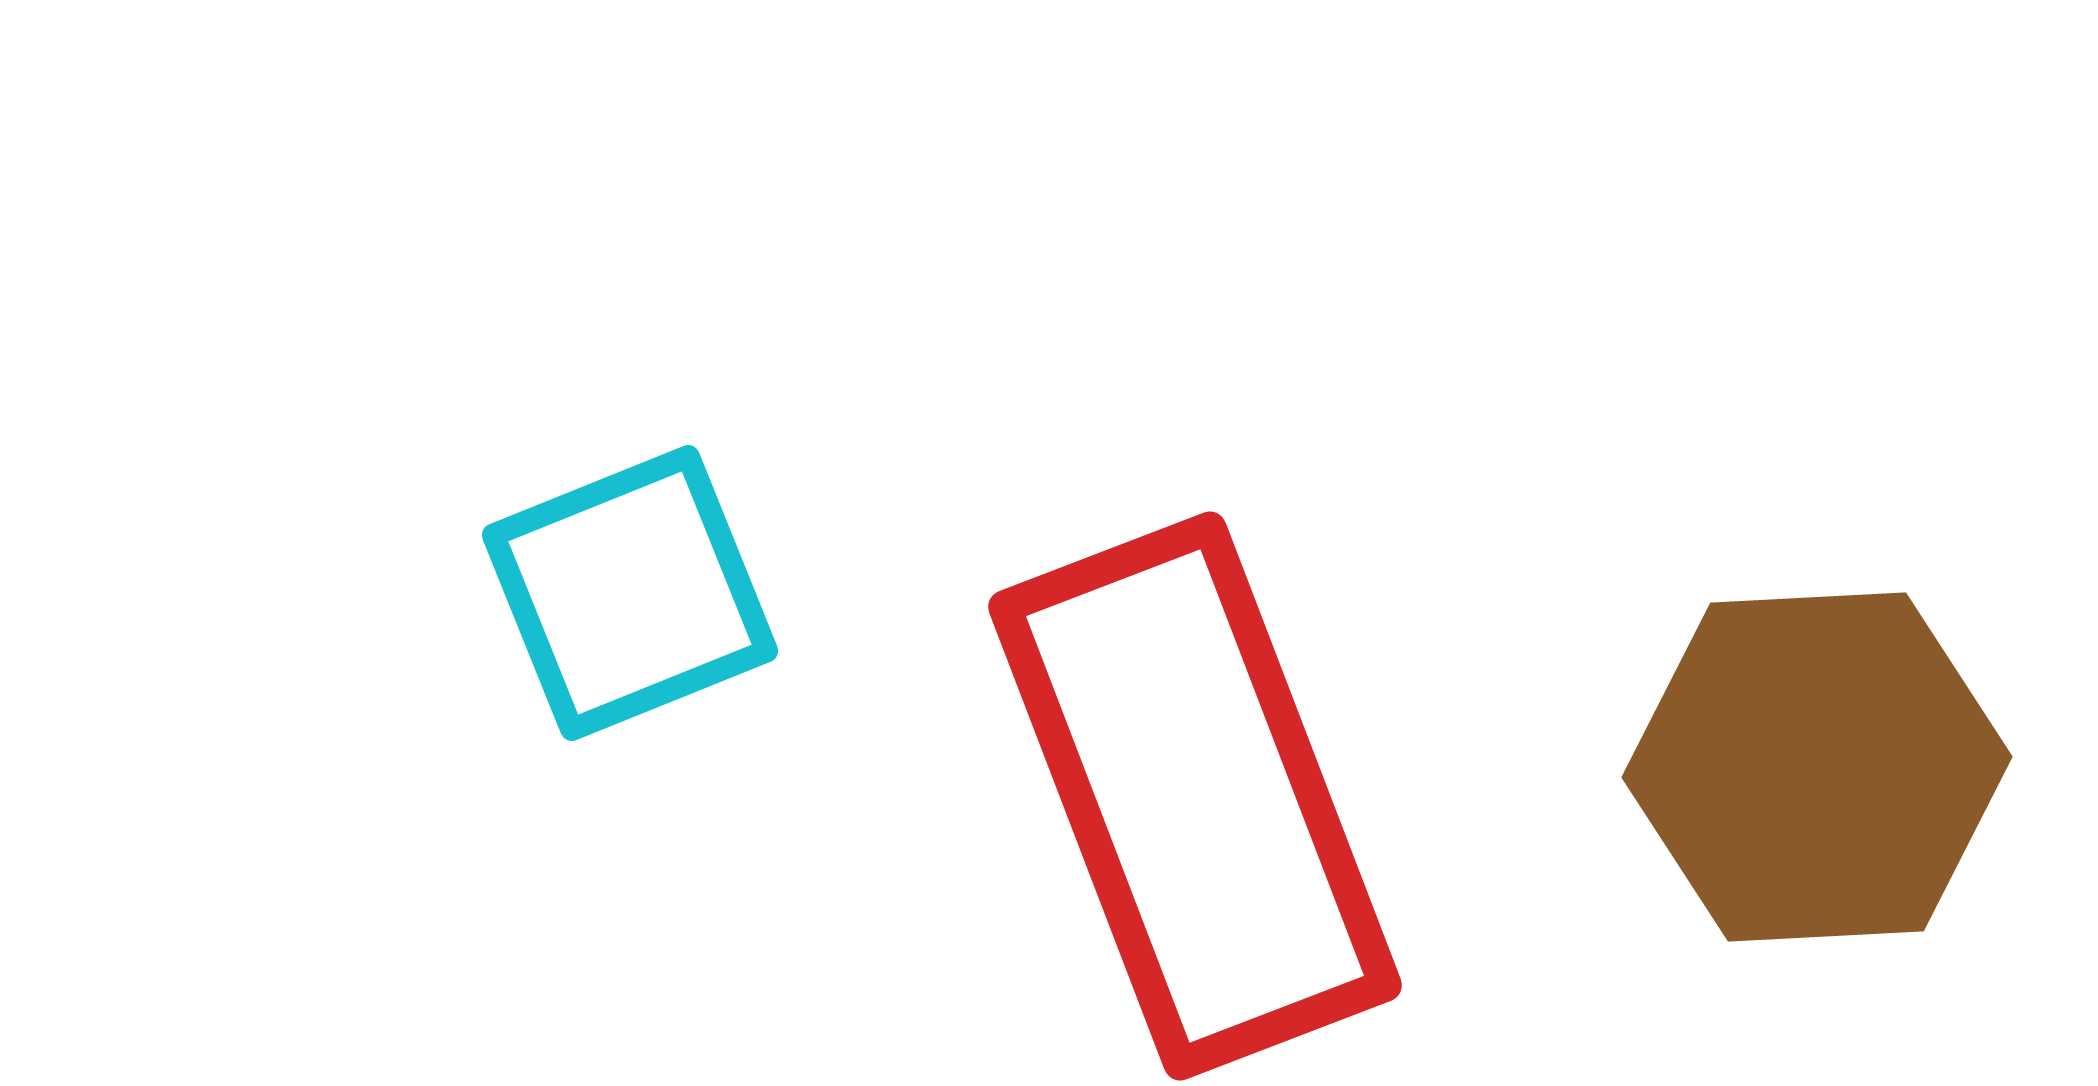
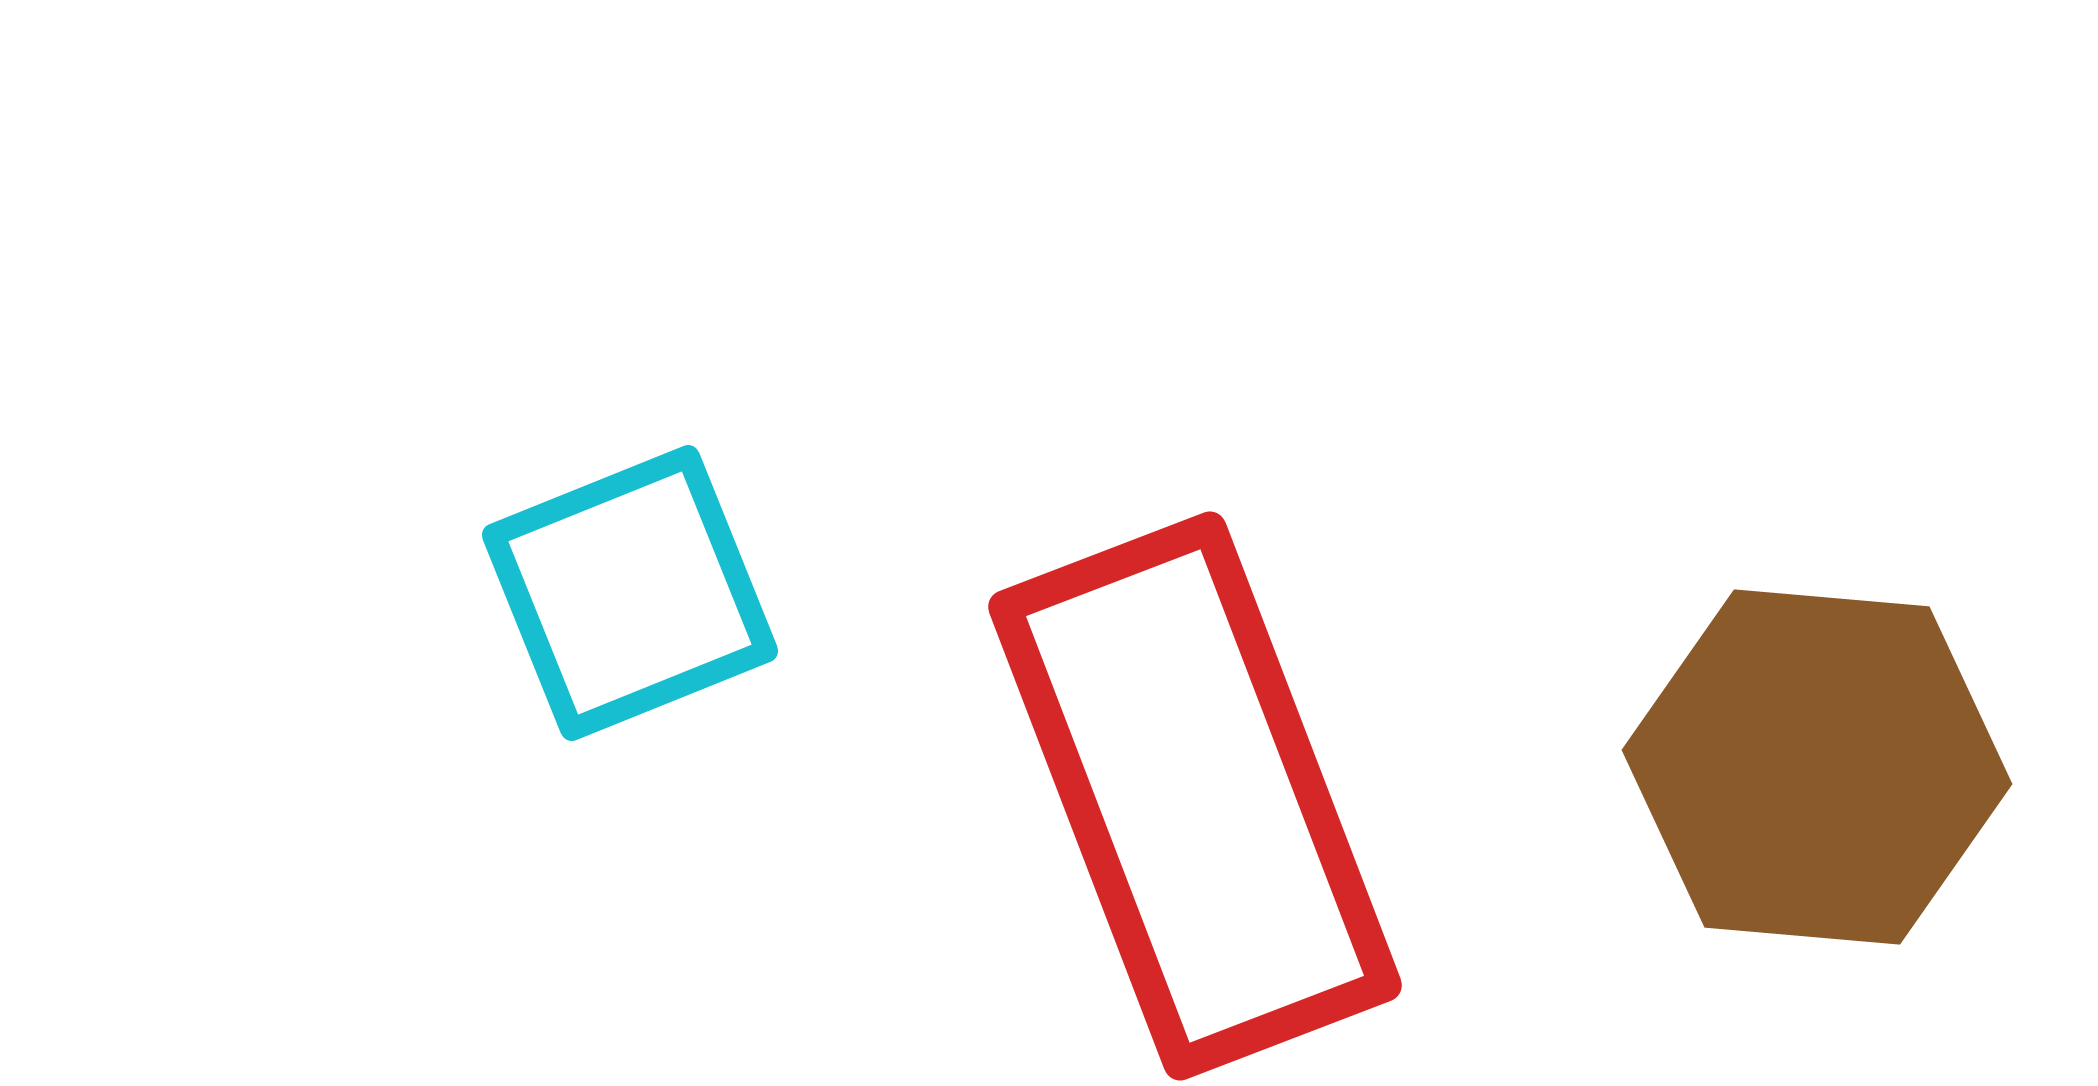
brown hexagon: rotated 8 degrees clockwise
